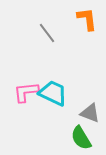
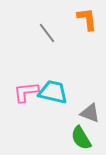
cyan trapezoid: moved 1 px up; rotated 12 degrees counterclockwise
